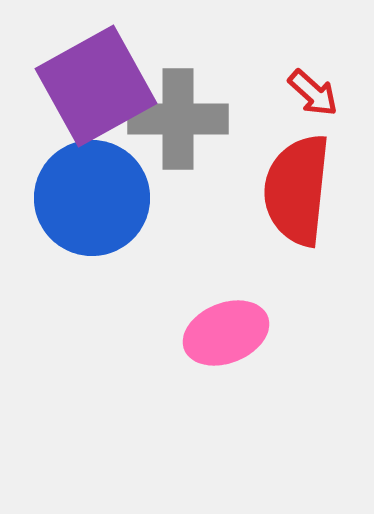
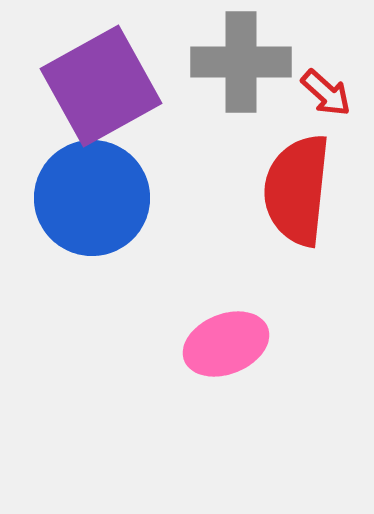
purple square: moved 5 px right
red arrow: moved 13 px right
gray cross: moved 63 px right, 57 px up
pink ellipse: moved 11 px down
